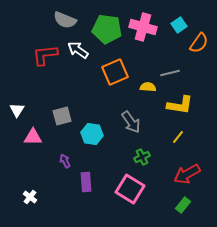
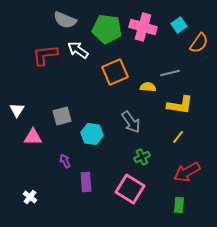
red arrow: moved 2 px up
green rectangle: moved 4 px left; rotated 35 degrees counterclockwise
